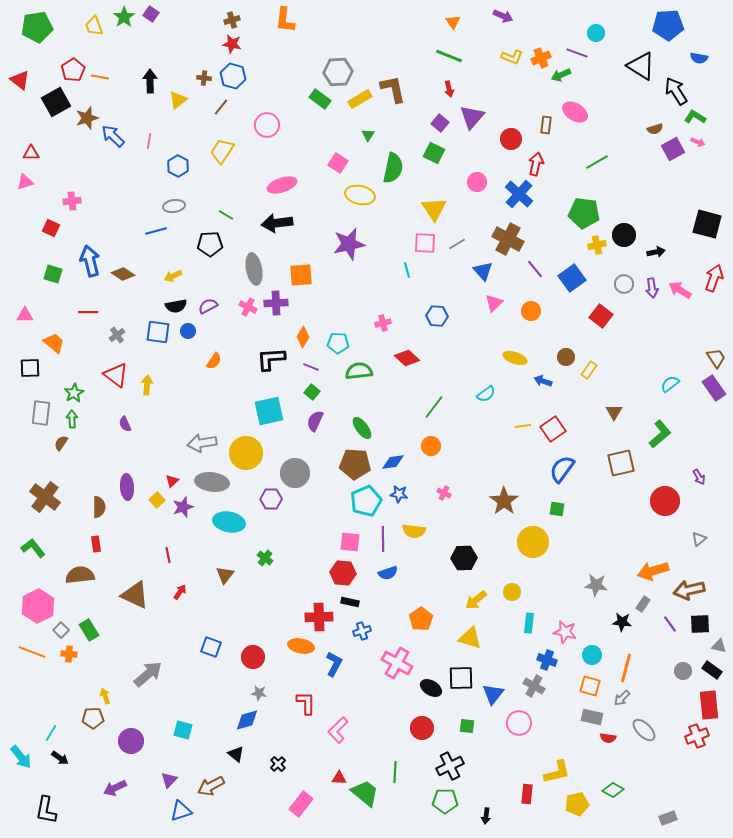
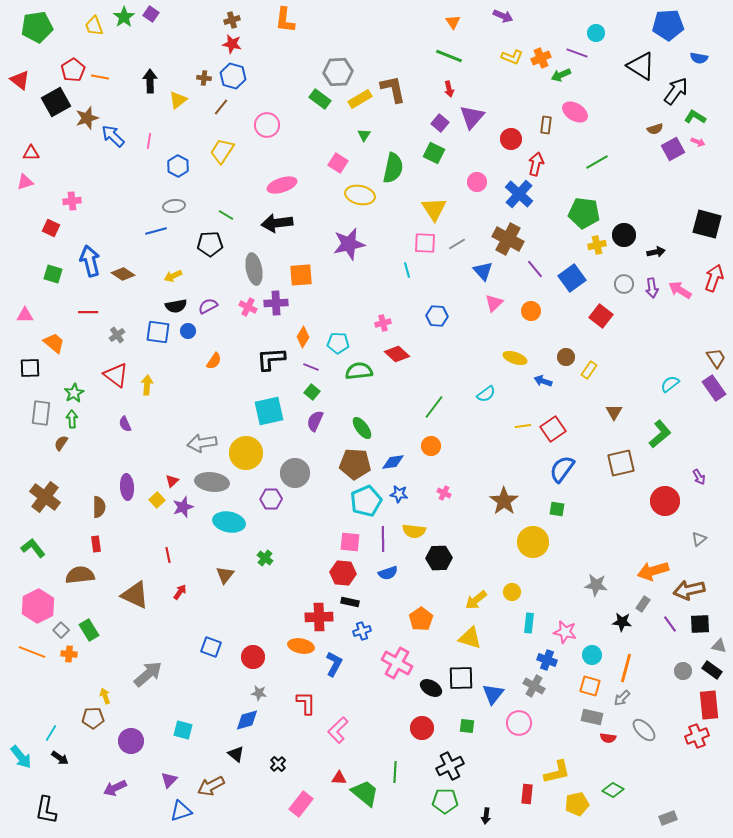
black arrow at (676, 91): rotated 68 degrees clockwise
green triangle at (368, 135): moved 4 px left
red diamond at (407, 358): moved 10 px left, 4 px up
black hexagon at (464, 558): moved 25 px left
